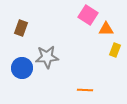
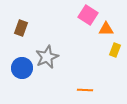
gray star: rotated 20 degrees counterclockwise
